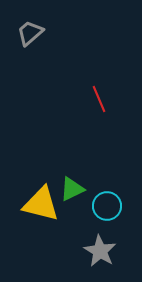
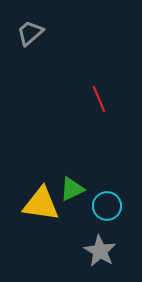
yellow triangle: rotated 6 degrees counterclockwise
